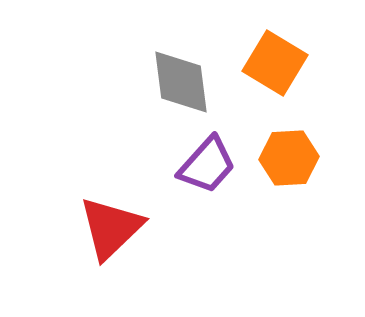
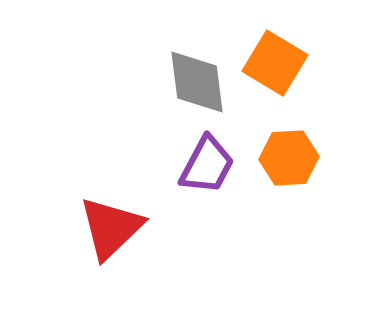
gray diamond: moved 16 px right
purple trapezoid: rotated 14 degrees counterclockwise
